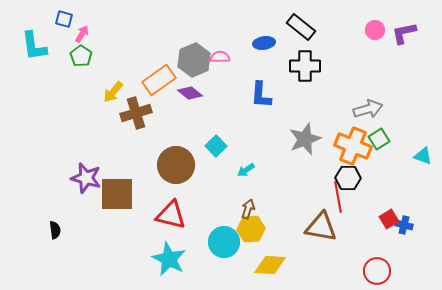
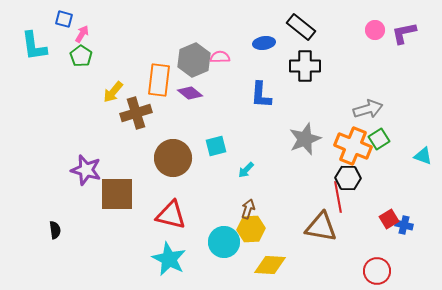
orange rectangle: rotated 48 degrees counterclockwise
cyan square: rotated 30 degrees clockwise
brown circle: moved 3 px left, 7 px up
cyan arrow: rotated 12 degrees counterclockwise
purple star: moved 8 px up
